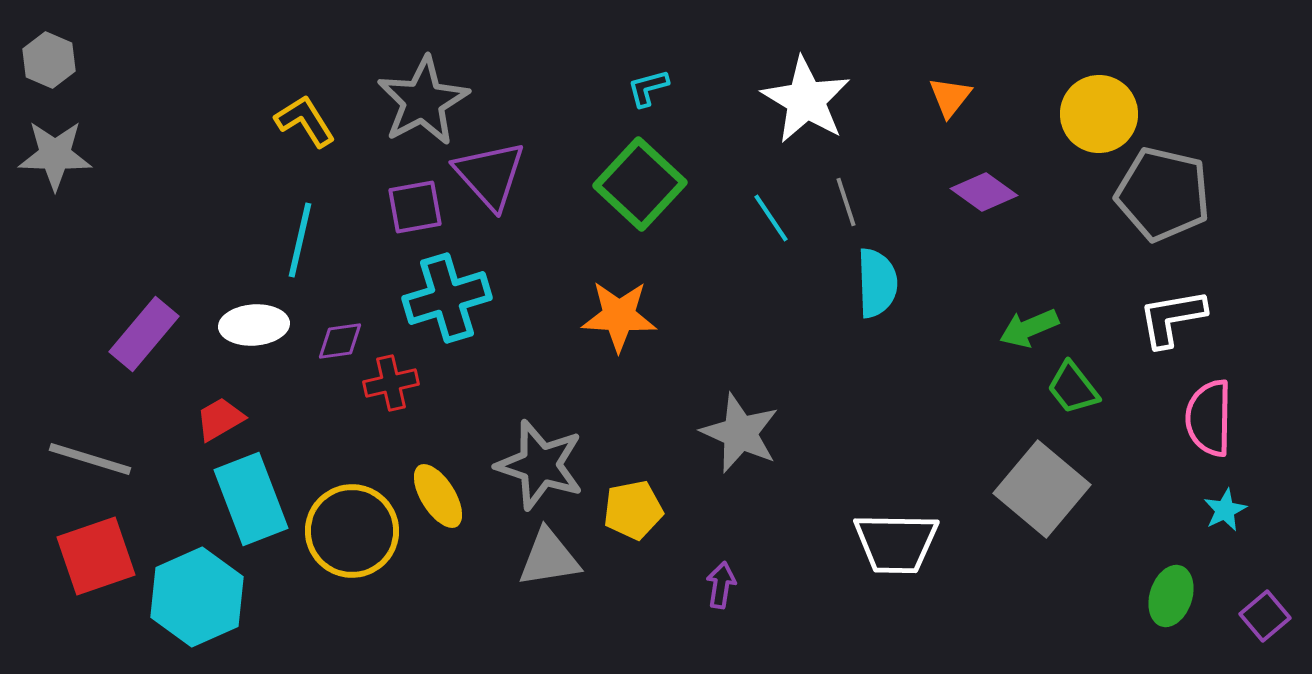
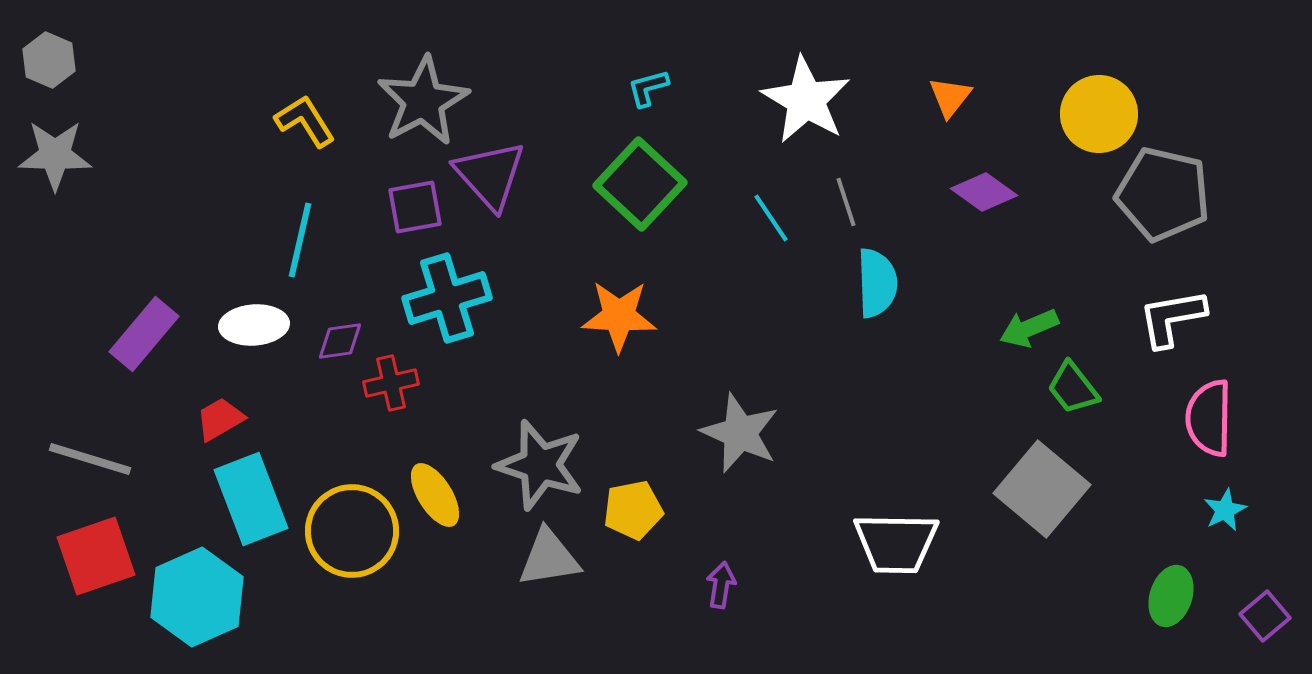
yellow ellipse at (438, 496): moved 3 px left, 1 px up
